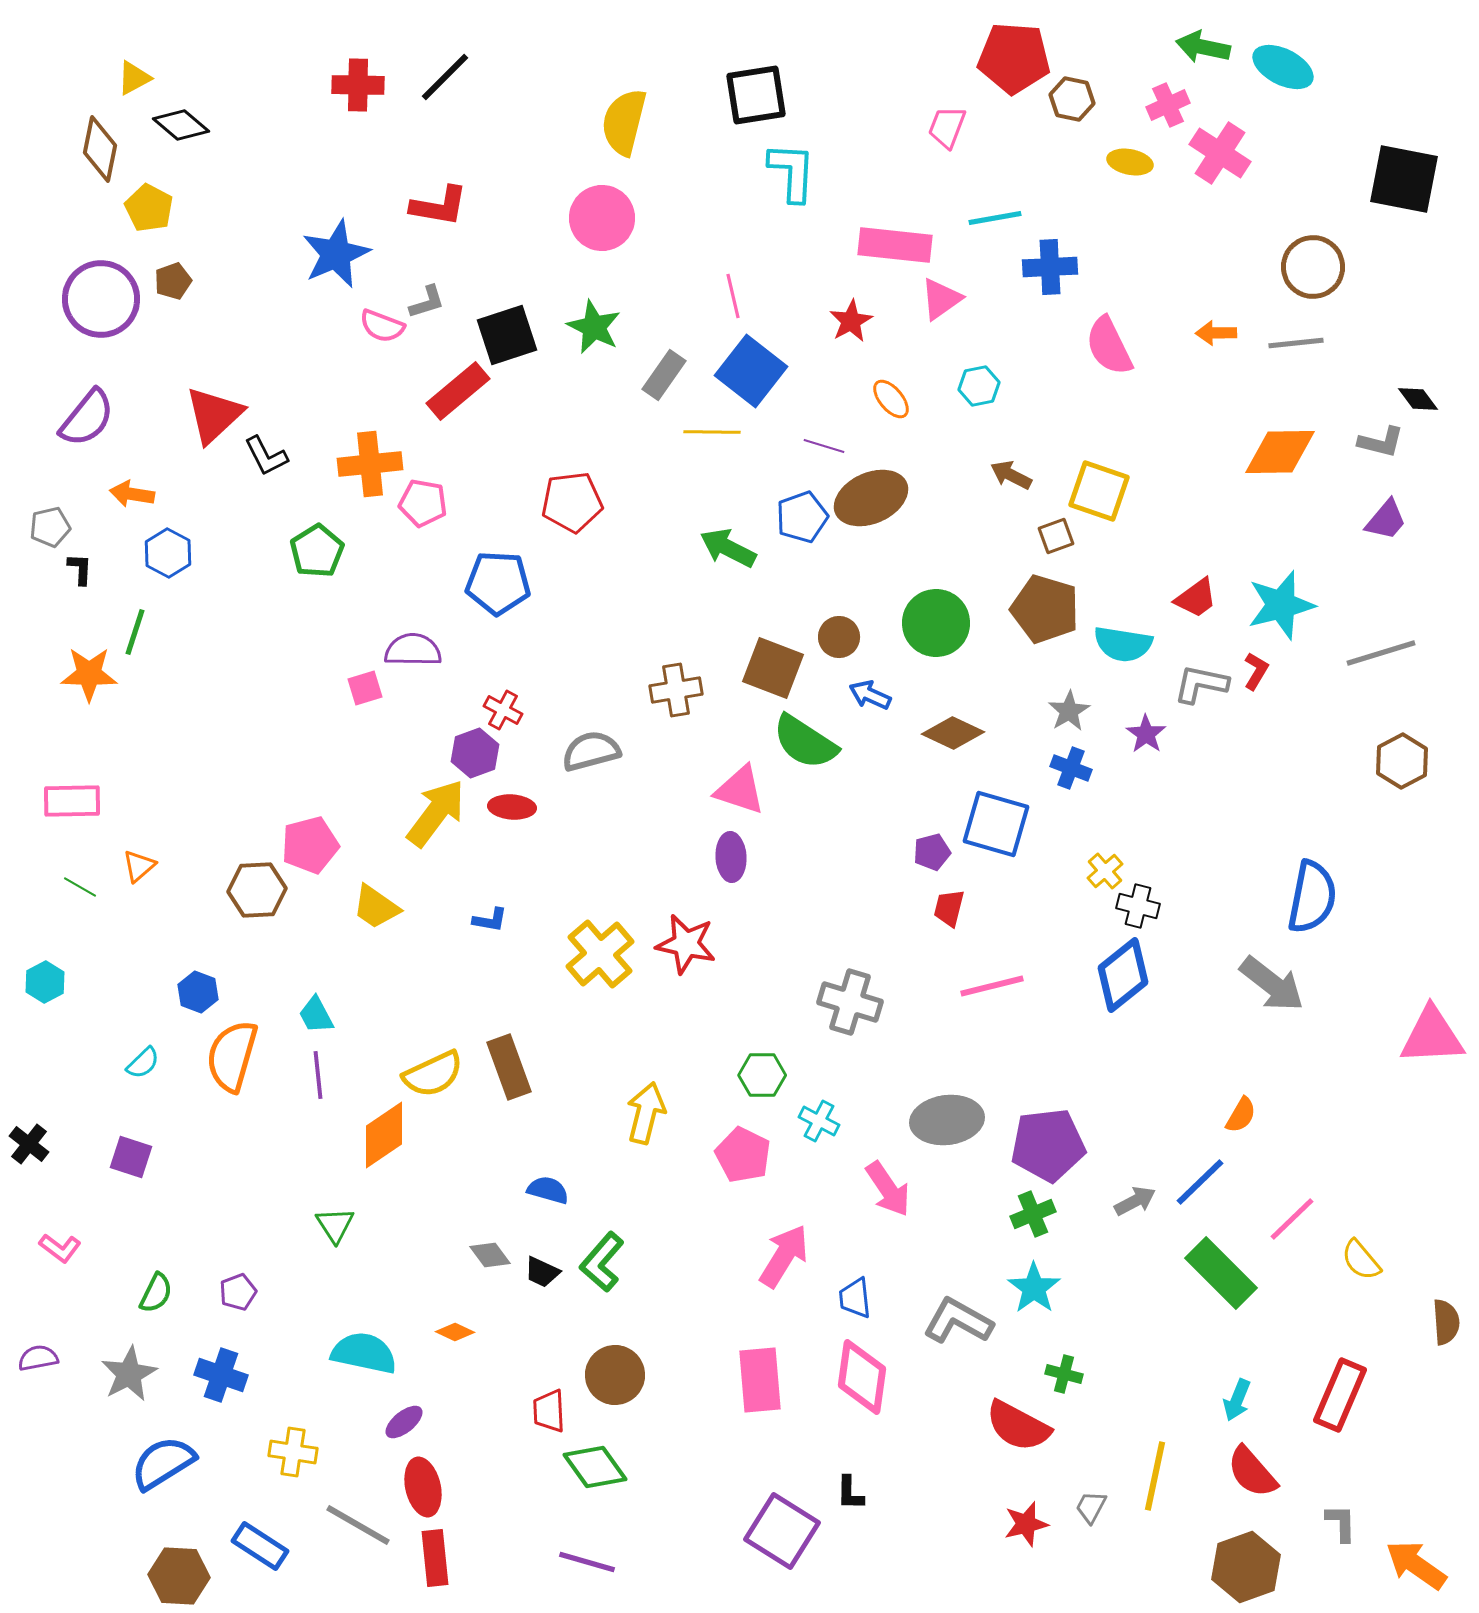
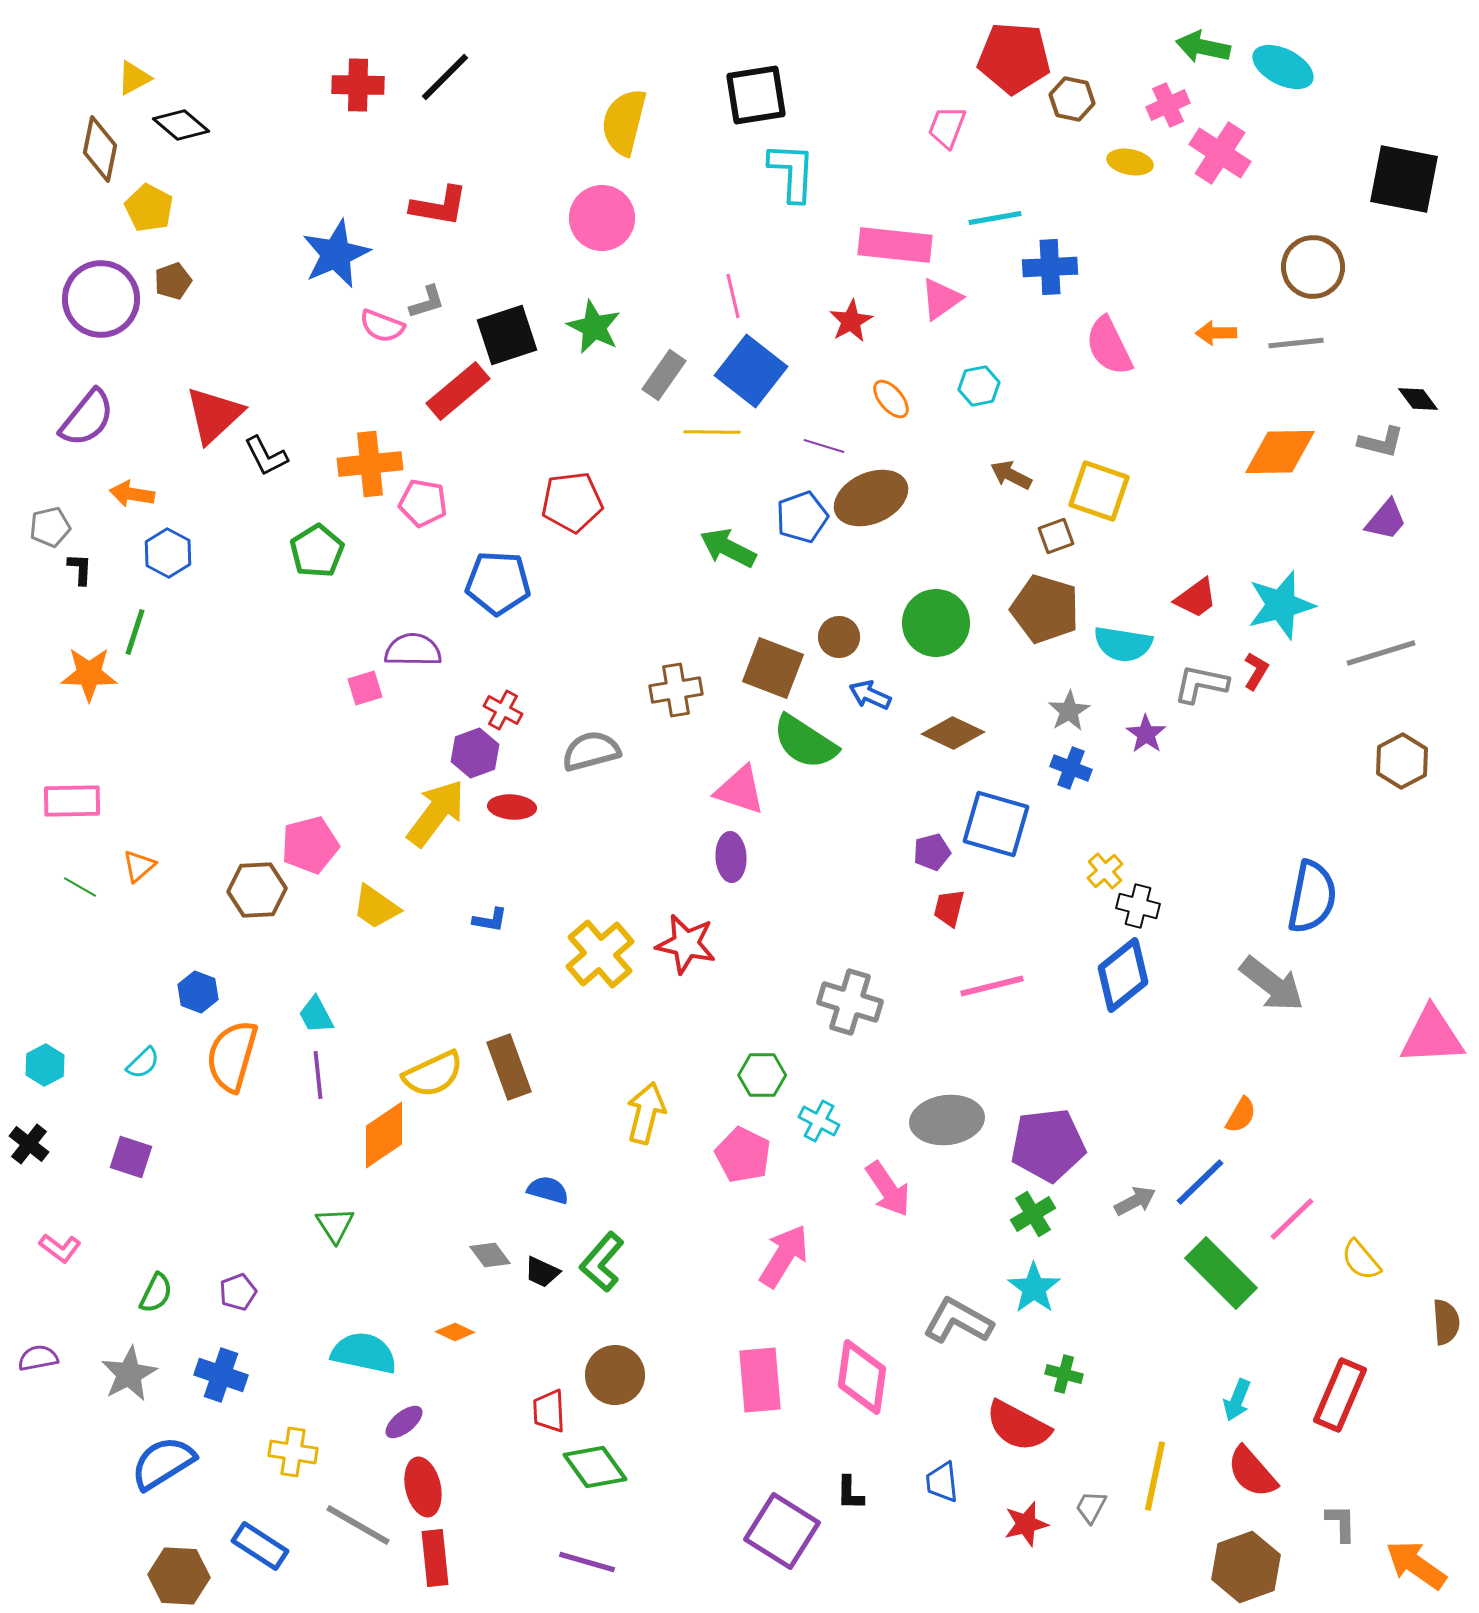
cyan hexagon at (45, 982): moved 83 px down
green cross at (1033, 1214): rotated 9 degrees counterclockwise
blue trapezoid at (855, 1298): moved 87 px right, 184 px down
